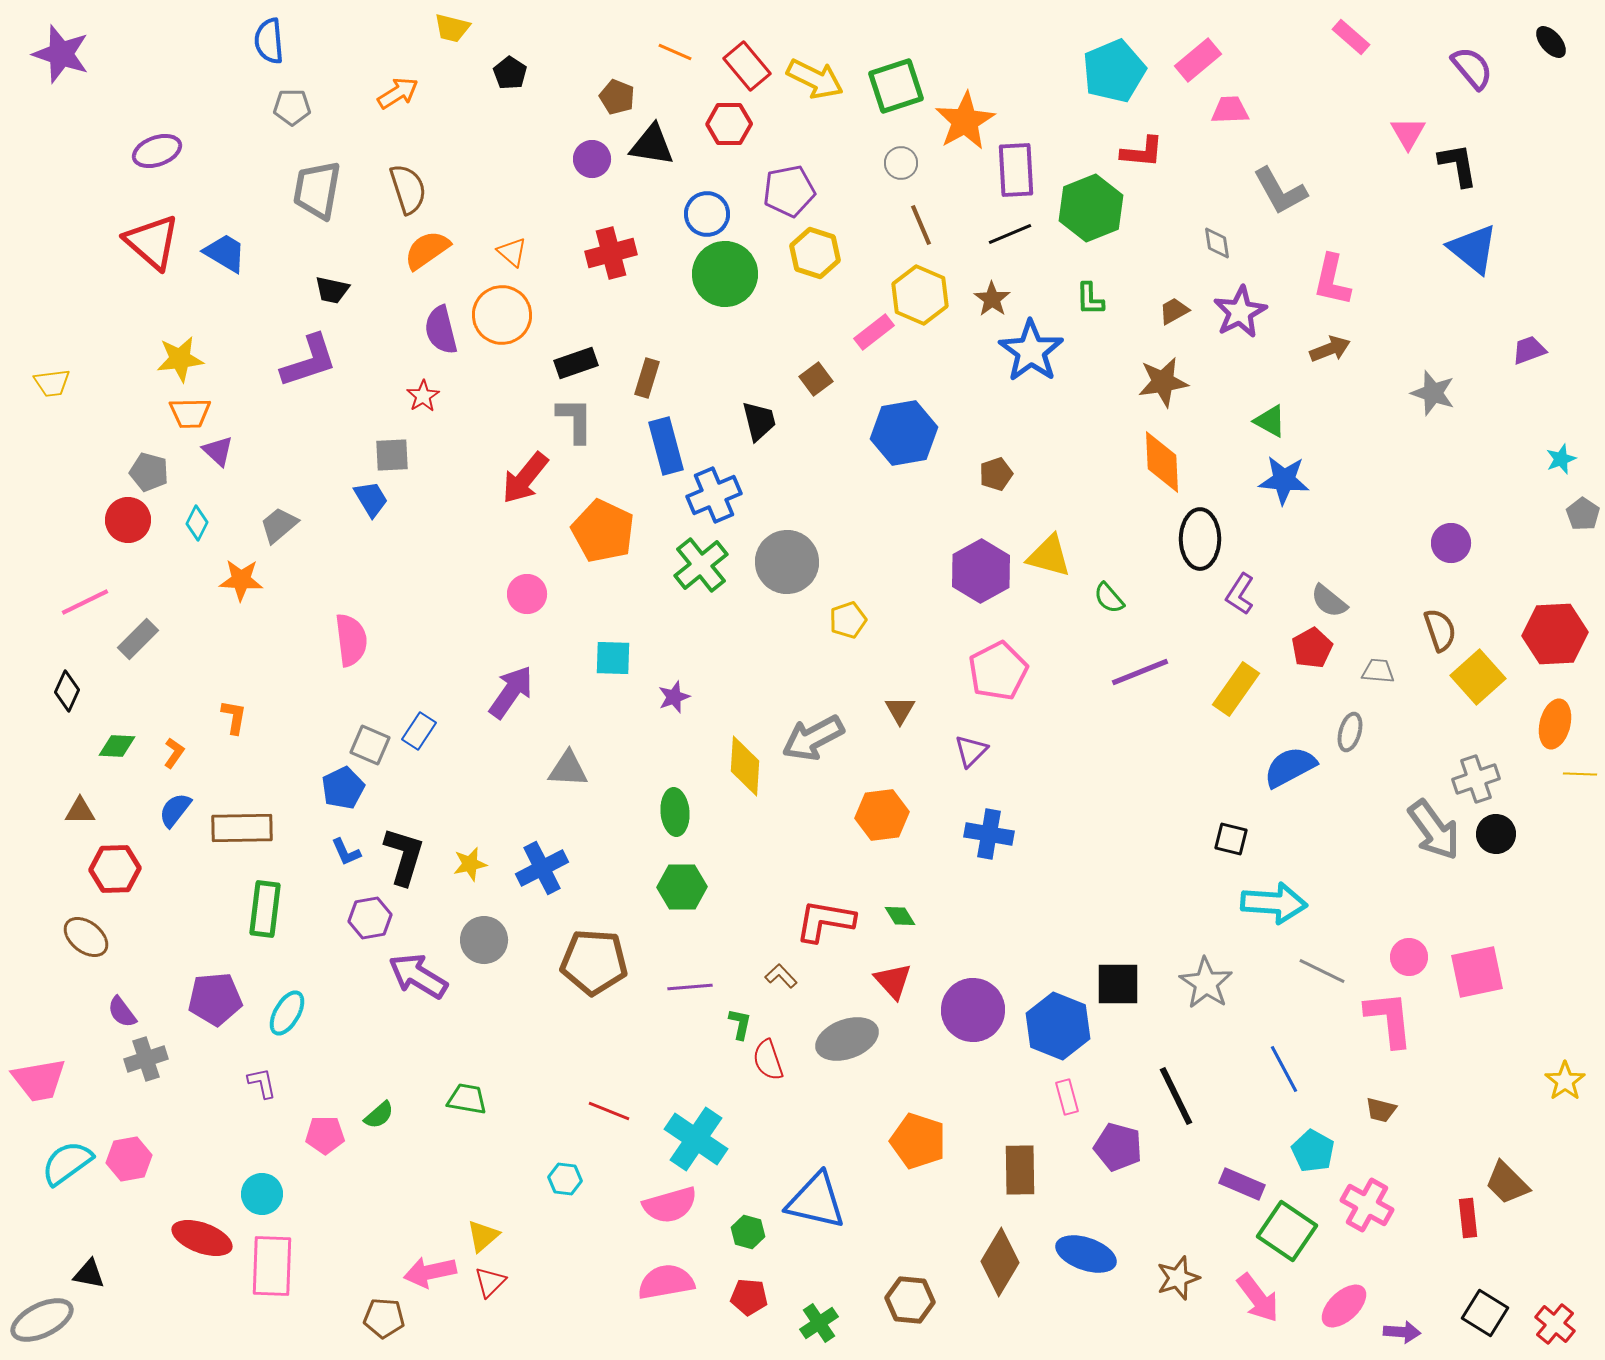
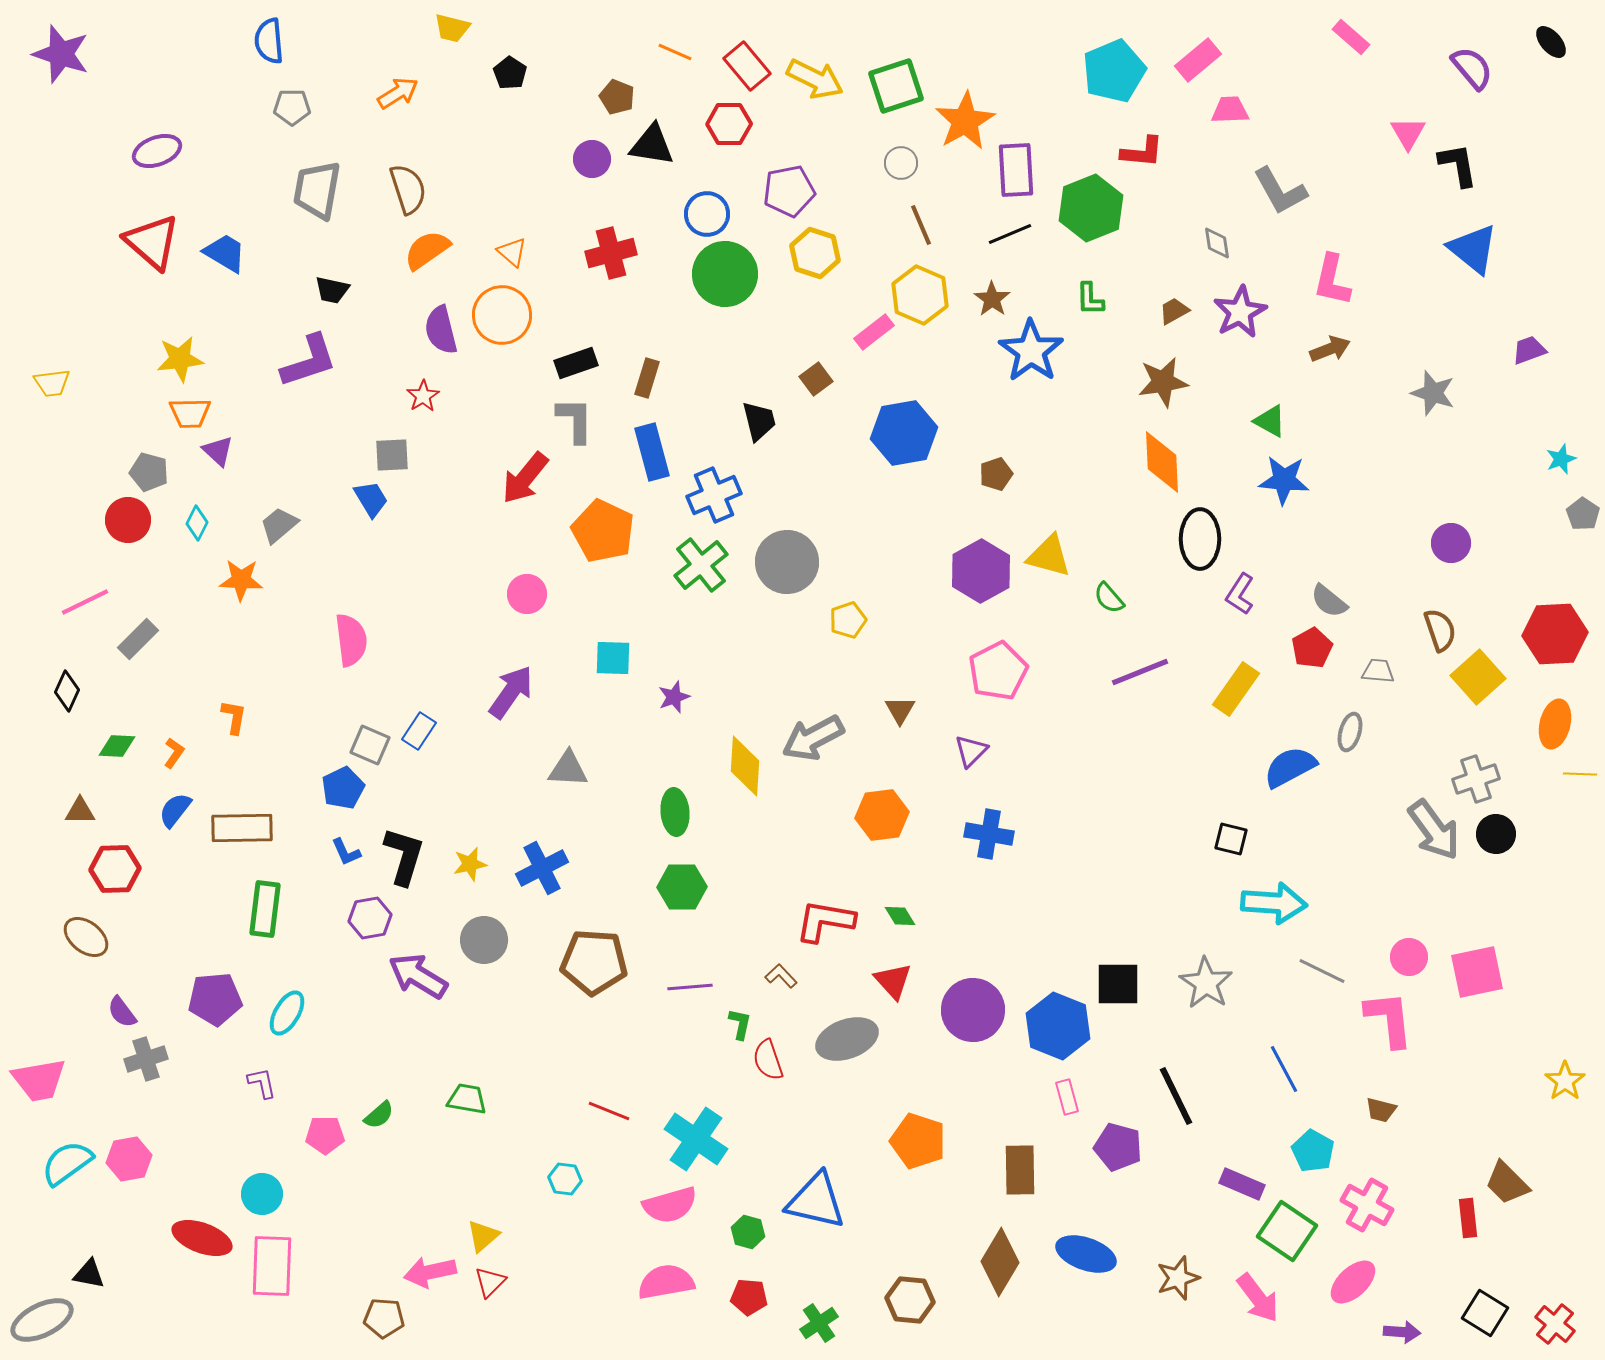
blue rectangle at (666, 446): moved 14 px left, 6 px down
pink ellipse at (1344, 1306): moved 9 px right, 24 px up
